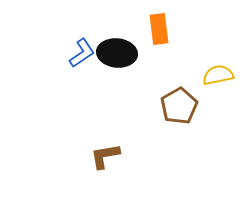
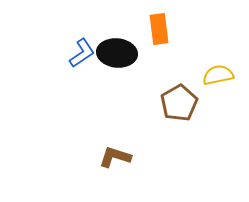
brown pentagon: moved 3 px up
brown L-shape: moved 10 px right, 1 px down; rotated 28 degrees clockwise
